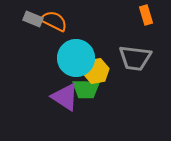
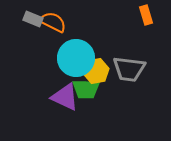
orange semicircle: moved 1 px left, 1 px down
gray trapezoid: moved 6 px left, 11 px down
purple triangle: rotated 8 degrees counterclockwise
